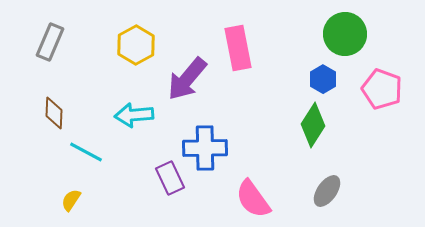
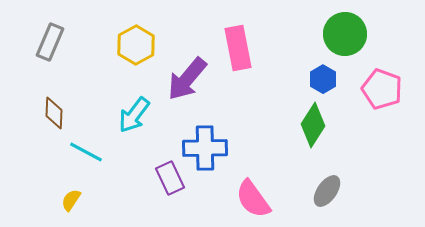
cyan arrow: rotated 48 degrees counterclockwise
